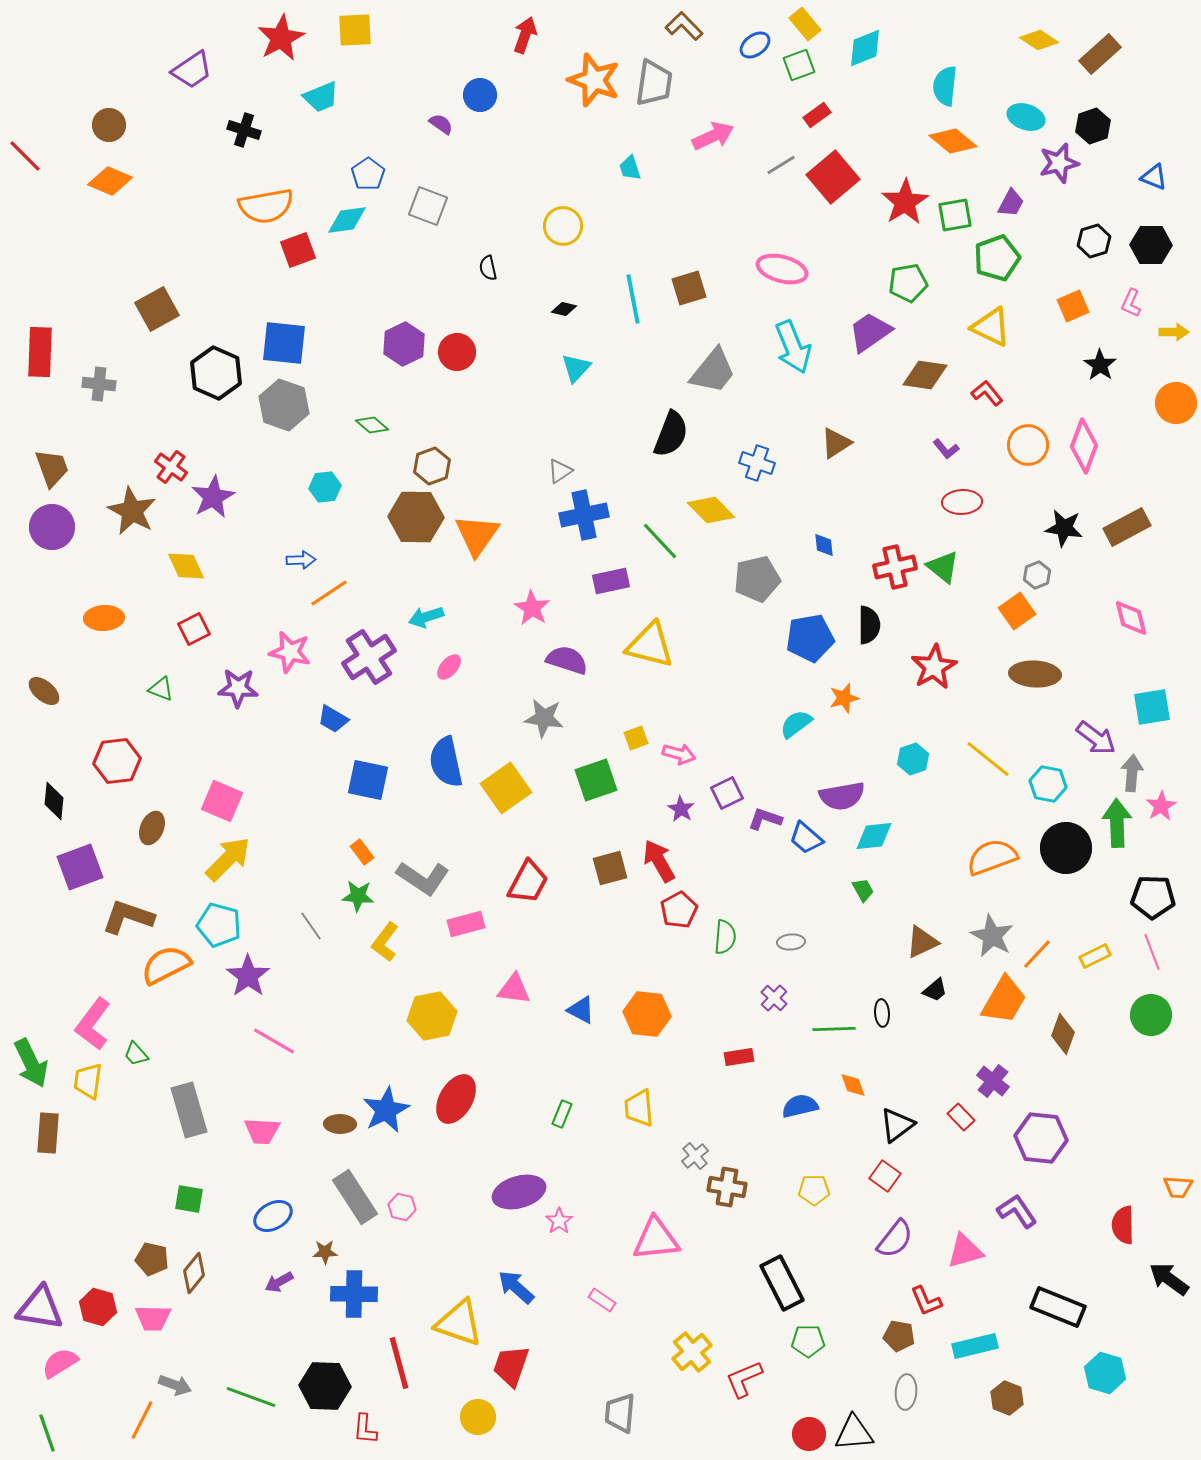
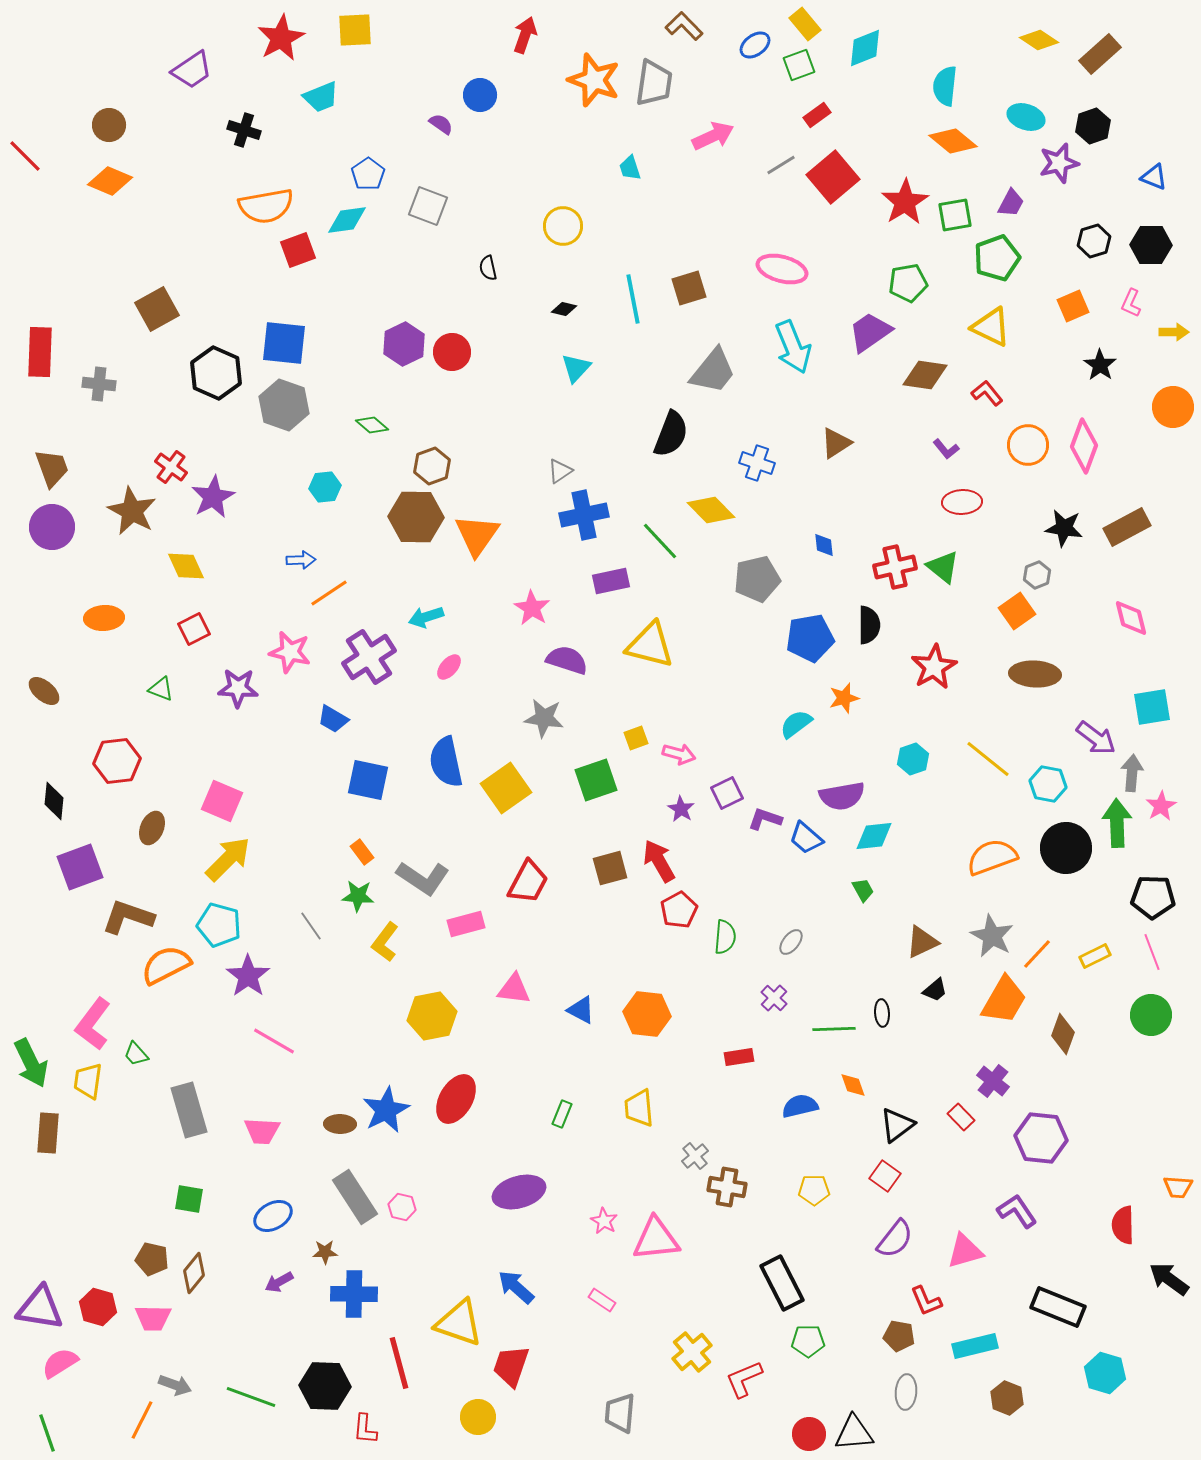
red circle at (457, 352): moved 5 px left
orange circle at (1176, 403): moved 3 px left, 4 px down
gray ellipse at (791, 942): rotated 48 degrees counterclockwise
pink star at (559, 1221): moved 45 px right; rotated 8 degrees counterclockwise
